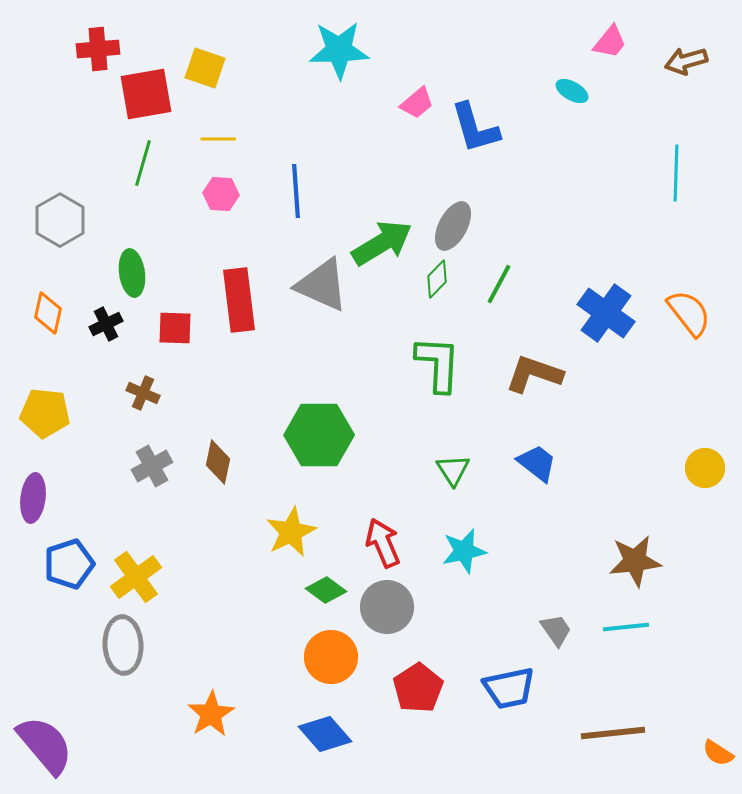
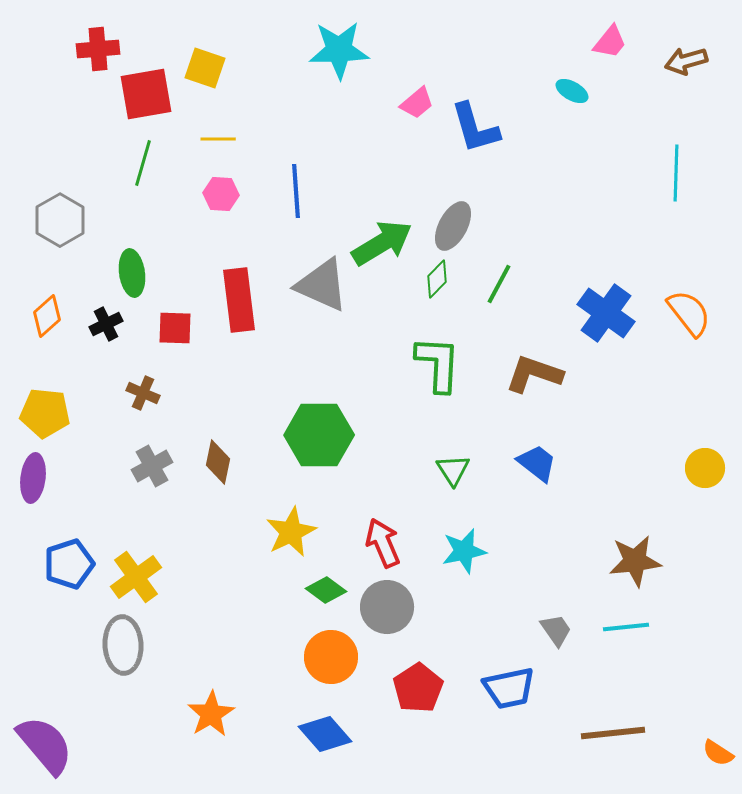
orange diamond at (48, 313): moved 1 px left, 3 px down; rotated 36 degrees clockwise
purple ellipse at (33, 498): moved 20 px up
